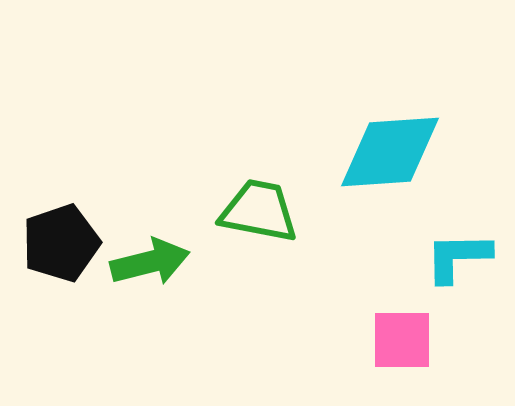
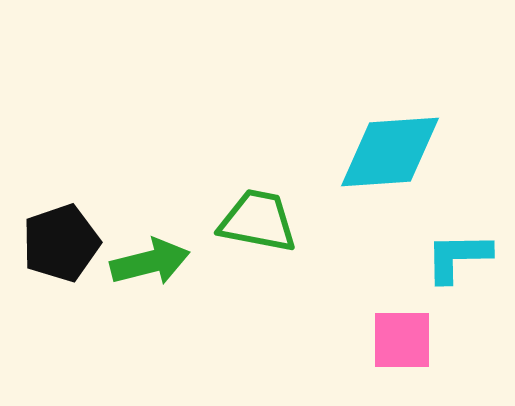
green trapezoid: moved 1 px left, 10 px down
